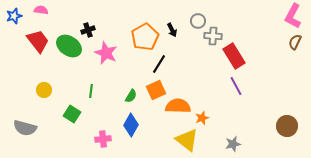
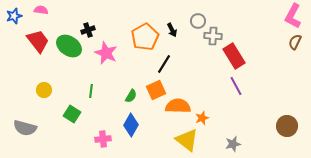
black line: moved 5 px right
